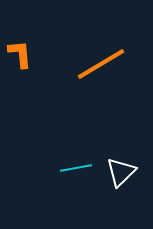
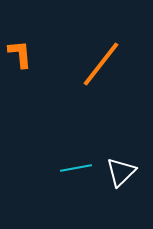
orange line: rotated 21 degrees counterclockwise
